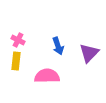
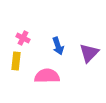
pink cross: moved 5 px right, 2 px up
